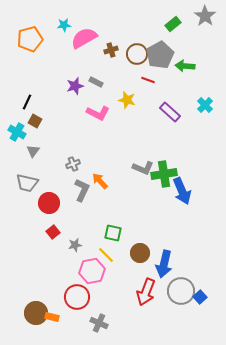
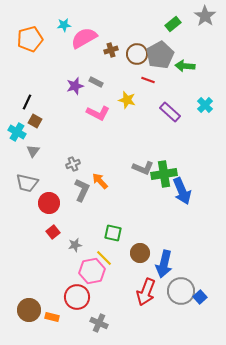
yellow line at (106, 255): moved 2 px left, 3 px down
brown circle at (36, 313): moved 7 px left, 3 px up
